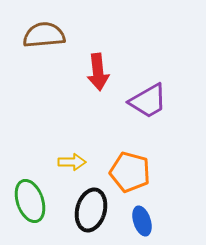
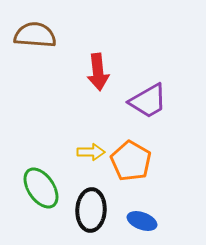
brown semicircle: moved 9 px left; rotated 9 degrees clockwise
yellow arrow: moved 19 px right, 10 px up
orange pentagon: moved 1 px right, 11 px up; rotated 15 degrees clockwise
green ellipse: moved 11 px right, 13 px up; rotated 15 degrees counterclockwise
black ellipse: rotated 12 degrees counterclockwise
blue ellipse: rotated 52 degrees counterclockwise
